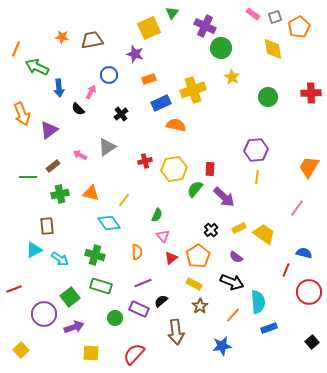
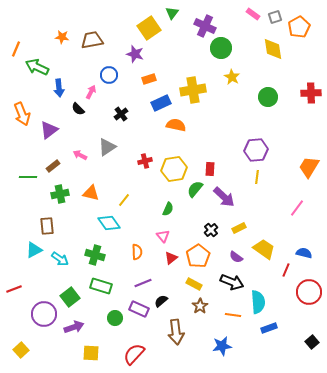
yellow square at (149, 28): rotated 10 degrees counterclockwise
yellow cross at (193, 90): rotated 10 degrees clockwise
green semicircle at (157, 215): moved 11 px right, 6 px up
yellow trapezoid at (264, 234): moved 15 px down
orange line at (233, 315): rotated 56 degrees clockwise
